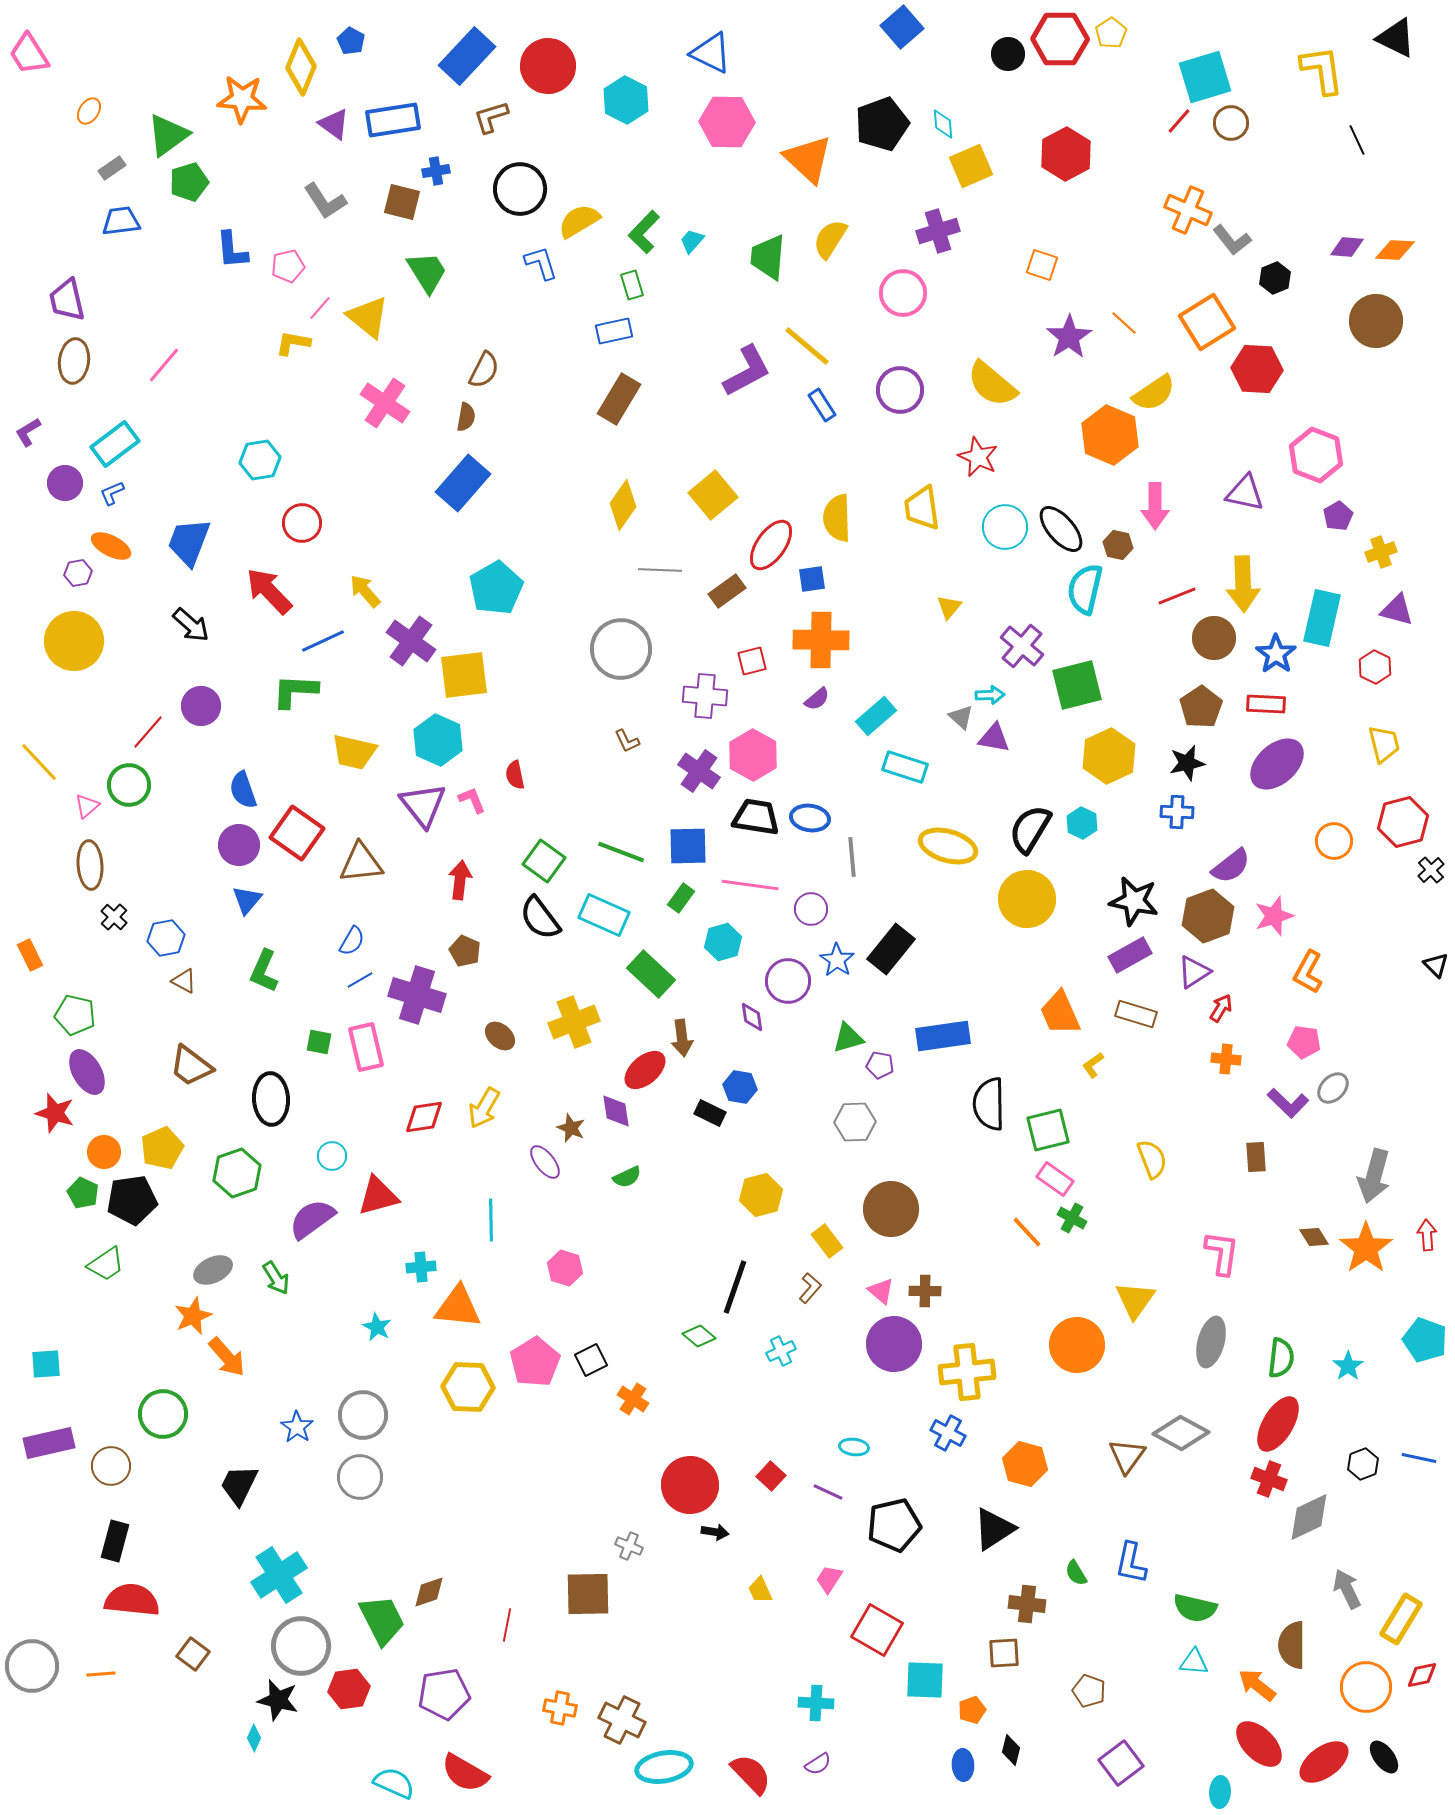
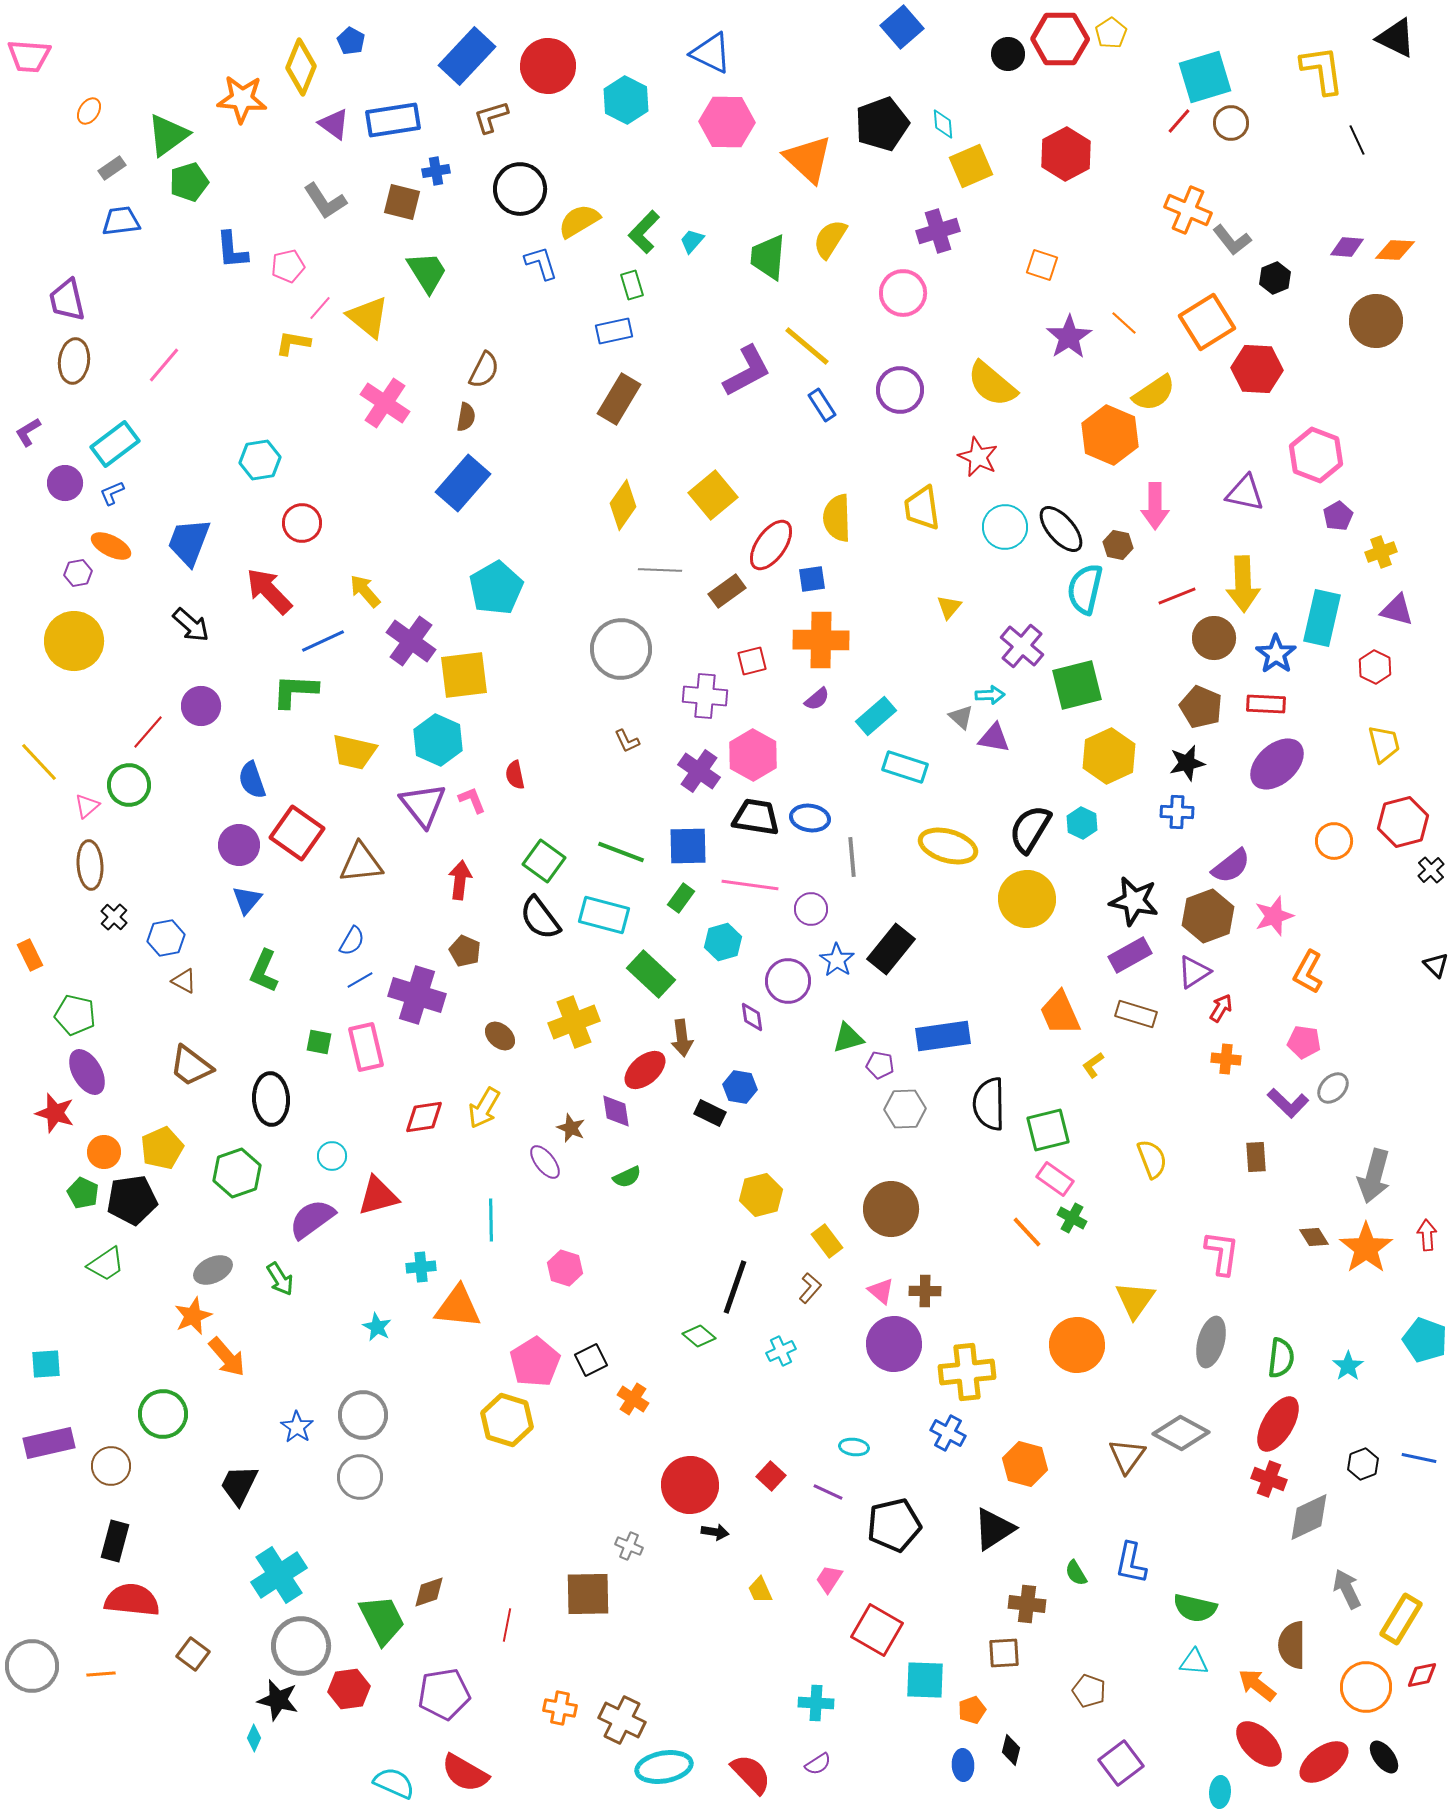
pink trapezoid at (29, 54): moved 2 px down; rotated 54 degrees counterclockwise
brown pentagon at (1201, 707): rotated 15 degrees counterclockwise
blue semicircle at (243, 790): moved 9 px right, 10 px up
cyan rectangle at (604, 915): rotated 9 degrees counterclockwise
gray hexagon at (855, 1122): moved 50 px right, 13 px up
green arrow at (276, 1278): moved 4 px right, 1 px down
yellow hexagon at (468, 1387): moved 39 px right, 33 px down; rotated 15 degrees clockwise
